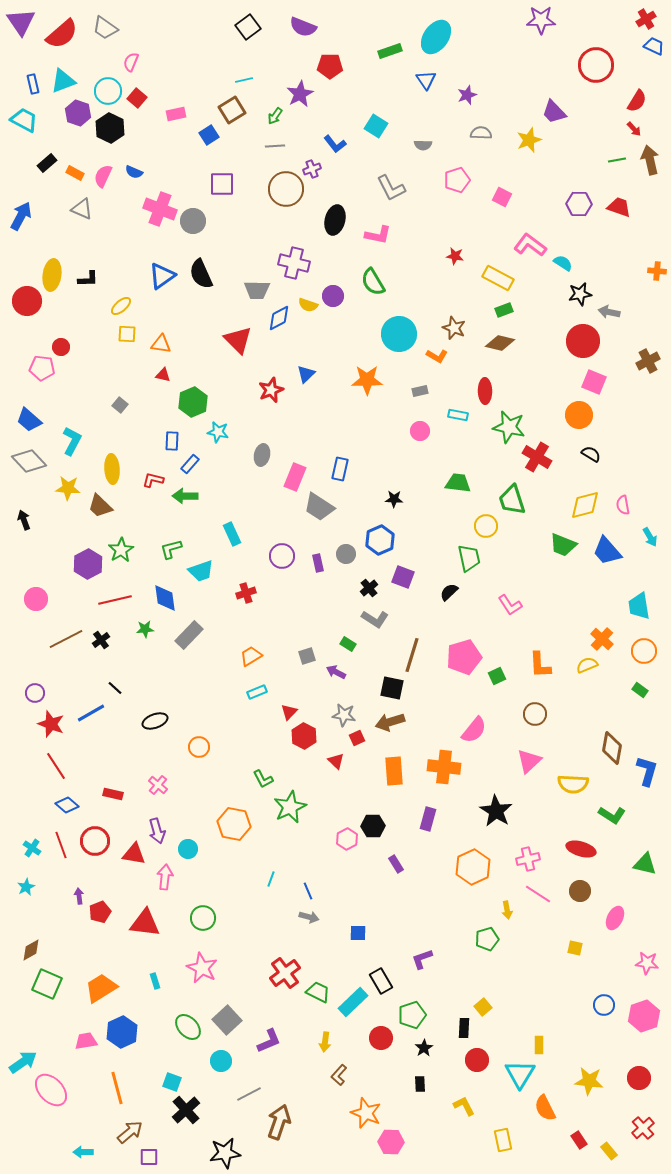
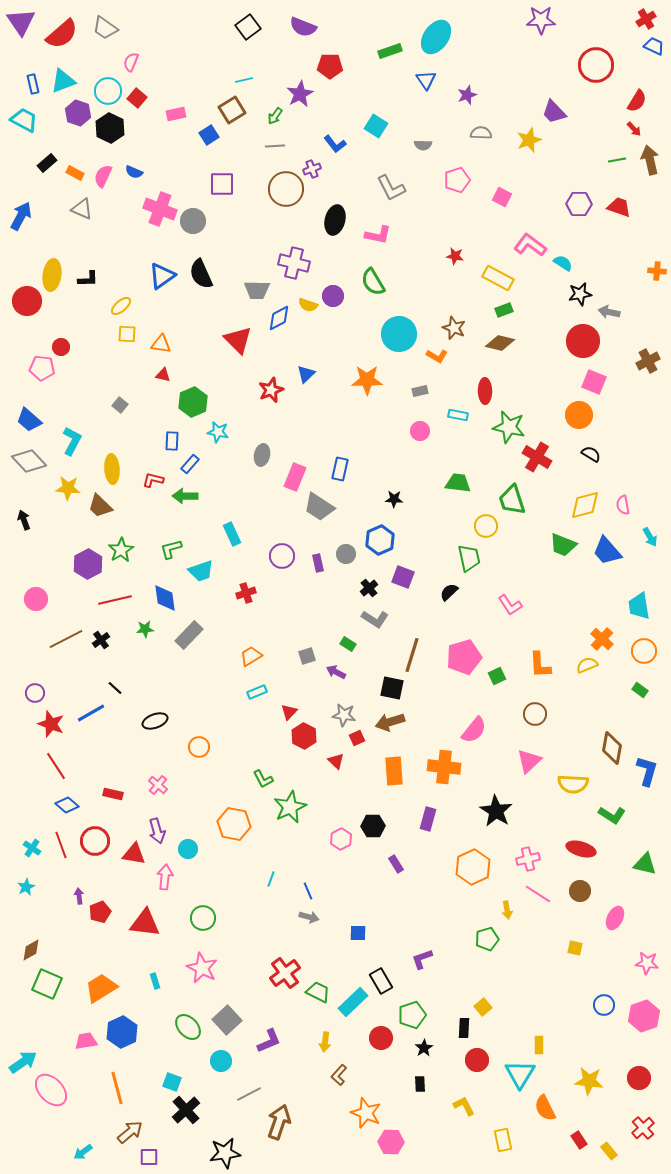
pink hexagon at (347, 839): moved 6 px left
cyan arrow at (83, 1152): rotated 36 degrees counterclockwise
